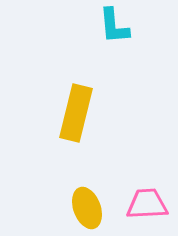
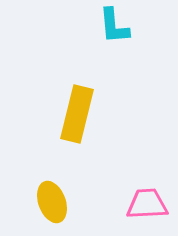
yellow rectangle: moved 1 px right, 1 px down
yellow ellipse: moved 35 px left, 6 px up
